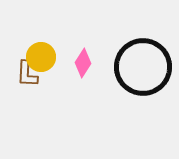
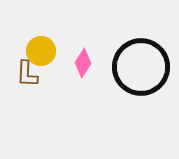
yellow circle: moved 6 px up
black circle: moved 2 px left
